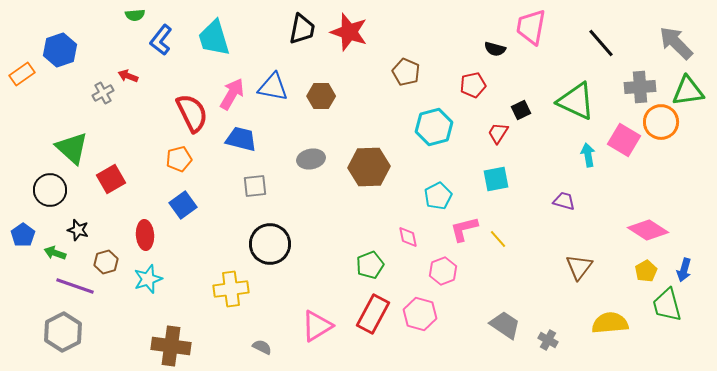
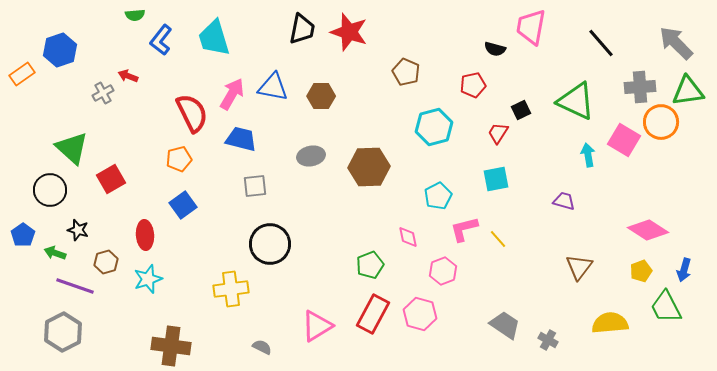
gray ellipse at (311, 159): moved 3 px up
yellow pentagon at (646, 271): moved 5 px left; rotated 10 degrees clockwise
green trapezoid at (667, 305): moved 1 px left, 2 px down; rotated 12 degrees counterclockwise
